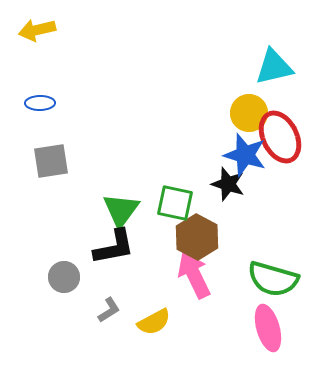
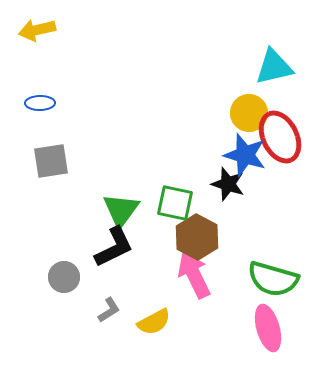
black L-shape: rotated 15 degrees counterclockwise
